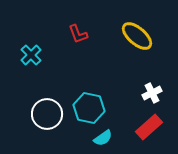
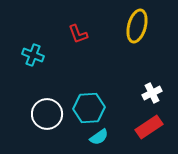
yellow ellipse: moved 10 px up; rotated 64 degrees clockwise
cyan cross: moved 2 px right; rotated 25 degrees counterclockwise
cyan hexagon: rotated 16 degrees counterclockwise
red rectangle: rotated 8 degrees clockwise
cyan semicircle: moved 4 px left, 1 px up
